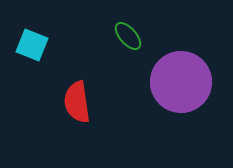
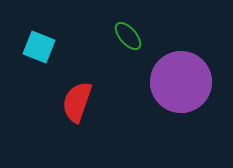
cyan square: moved 7 px right, 2 px down
red semicircle: rotated 27 degrees clockwise
